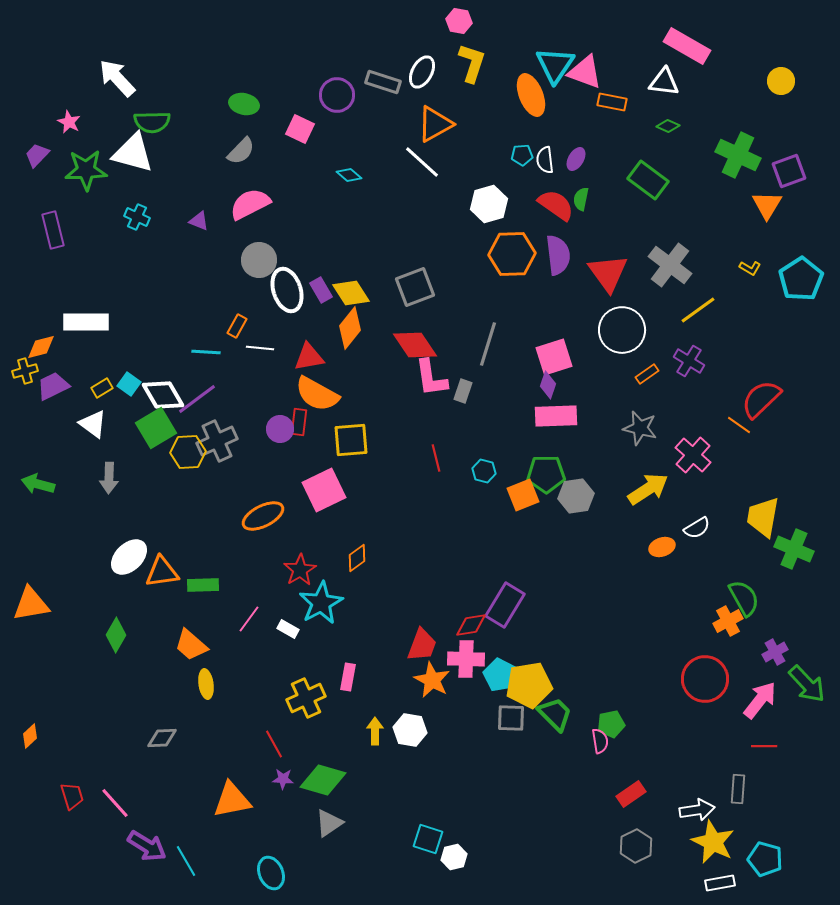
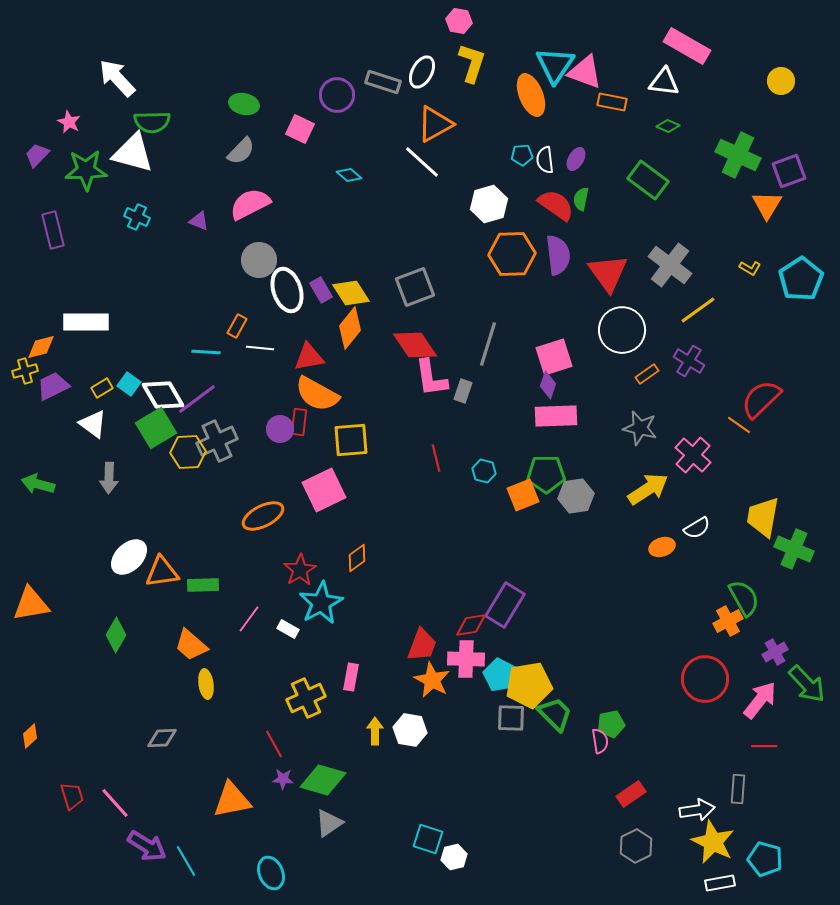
pink rectangle at (348, 677): moved 3 px right
